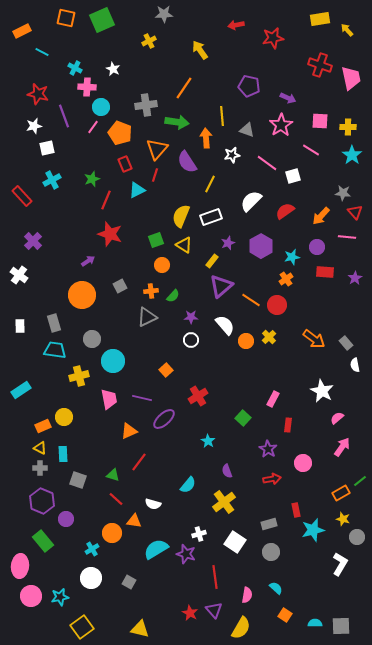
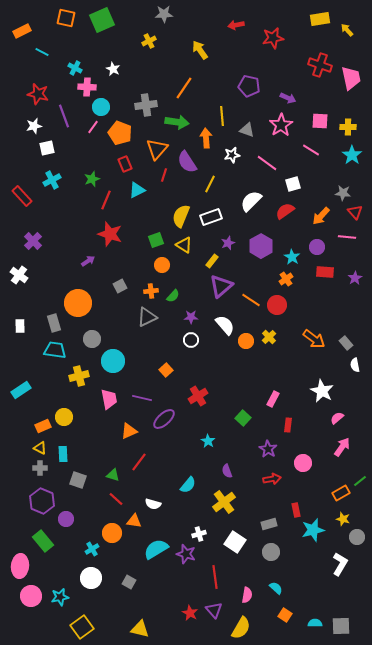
red line at (155, 175): moved 9 px right
white square at (293, 176): moved 8 px down
cyan star at (292, 257): rotated 28 degrees counterclockwise
orange circle at (82, 295): moved 4 px left, 8 px down
